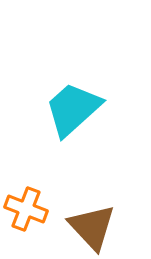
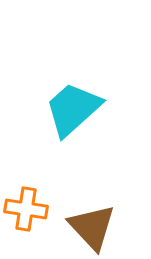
orange cross: rotated 12 degrees counterclockwise
